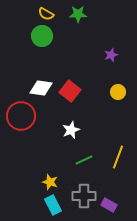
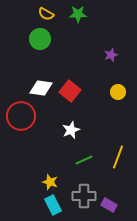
green circle: moved 2 px left, 3 px down
